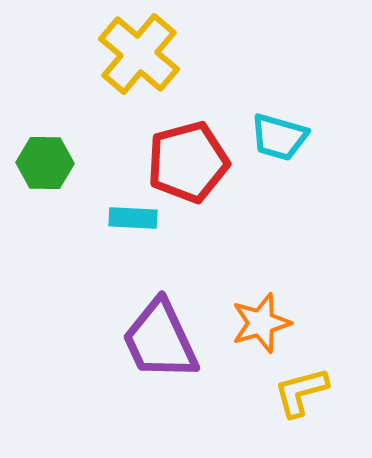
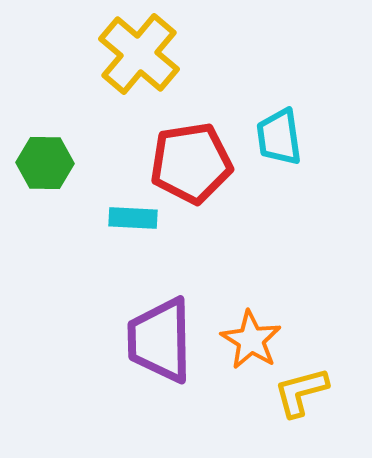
cyan trapezoid: rotated 66 degrees clockwise
red pentagon: moved 3 px right, 1 px down; rotated 6 degrees clockwise
orange star: moved 10 px left, 17 px down; rotated 24 degrees counterclockwise
purple trapezoid: rotated 24 degrees clockwise
